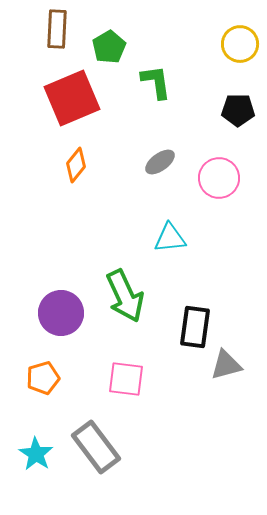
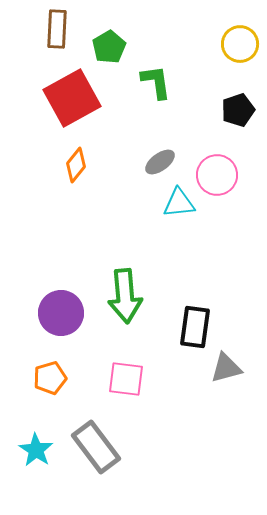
red square: rotated 6 degrees counterclockwise
black pentagon: rotated 20 degrees counterclockwise
pink circle: moved 2 px left, 3 px up
cyan triangle: moved 9 px right, 35 px up
green arrow: rotated 20 degrees clockwise
gray triangle: moved 3 px down
orange pentagon: moved 7 px right
cyan star: moved 4 px up
